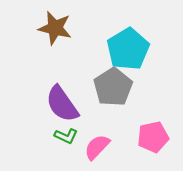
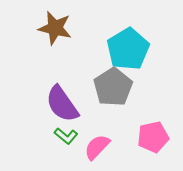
green L-shape: rotated 15 degrees clockwise
